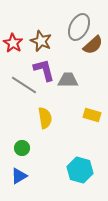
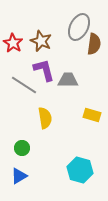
brown semicircle: moved 1 px right, 1 px up; rotated 40 degrees counterclockwise
